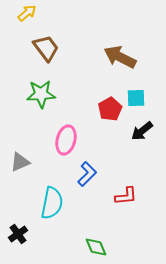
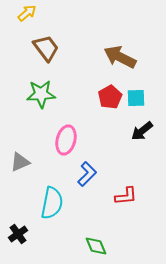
red pentagon: moved 12 px up
green diamond: moved 1 px up
